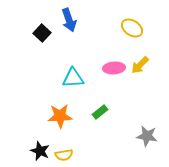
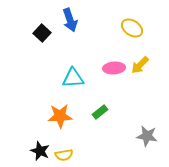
blue arrow: moved 1 px right
